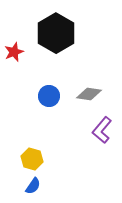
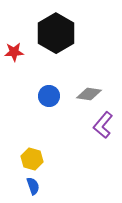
red star: rotated 18 degrees clockwise
purple L-shape: moved 1 px right, 5 px up
blue semicircle: rotated 54 degrees counterclockwise
